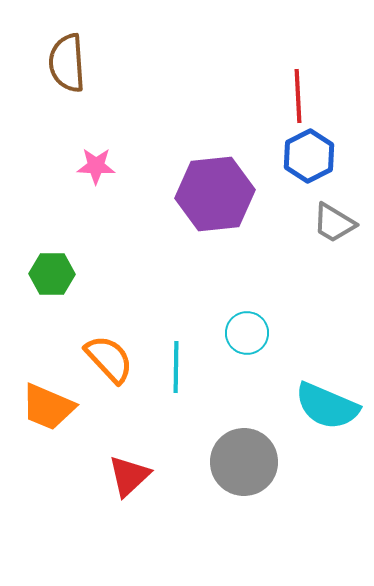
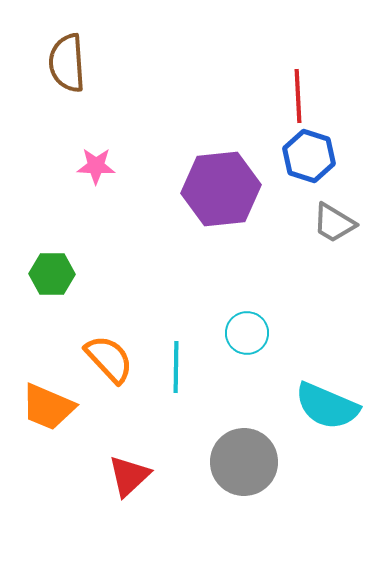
blue hexagon: rotated 15 degrees counterclockwise
purple hexagon: moved 6 px right, 5 px up
